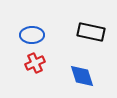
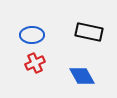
black rectangle: moved 2 px left
blue diamond: rotated 12 degrees counterclockwise
